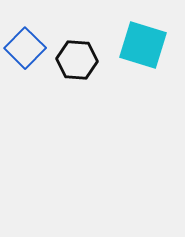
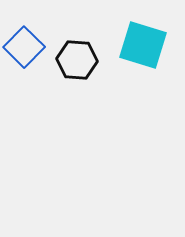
blue square: moved 1 px left, 1 px up
